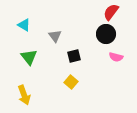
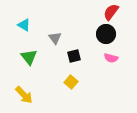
gray triangle: moved 2 px down
pink semicircle: moved 5 px left, 1 px down
yellow arrow: rotated 24 degrees counterclockwise
